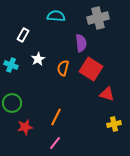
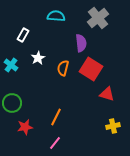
gray cross: rotated 25 degrees counterclockwise
white star: moved 1 px up
cyan cross: rotated 16 degrees clockwise
yellow cross: moved 1 px left, 2 px down
